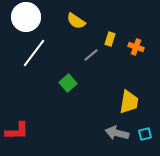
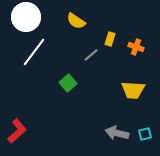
white line: moved 1 px up
yellow trapezoid: moved 4 px right, 12 px up; rotated 85 degrees clockwise
red L-shape: rotated 40 degrees counterclockwise
